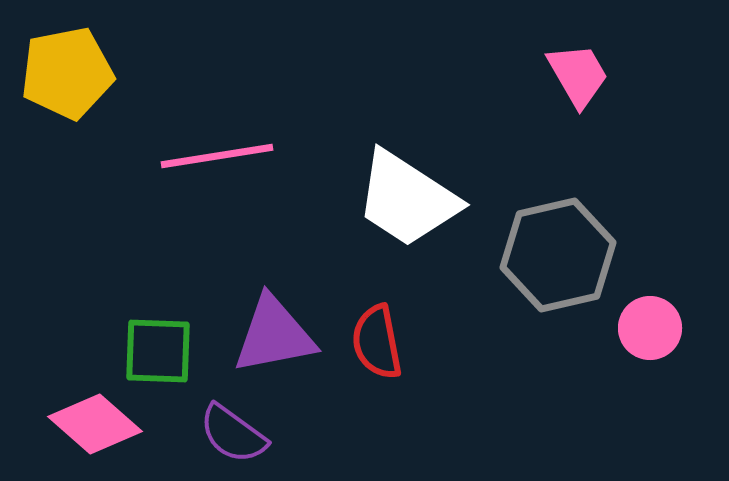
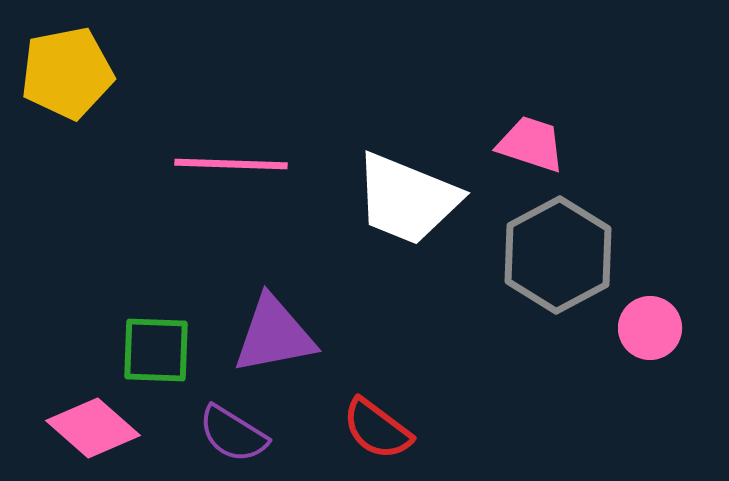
pink trapezoid: moved 47 px left, 69 px down; rotated 42 degrees counterclockwise
pink line: moved 14 px right, 8 px down; rotated 11 degrees clockwise
white trapezoid: rotated 11 degrees counterclockwise
gray hexagon: rotated 15 degrees counterclockwise
red semicircle: moved 87 px down; rotated 42 degrees counterclockwise
green square: moved 2 px left, 1 px up
pink diamond: moved 2 px left, 4 px down
purple semicircle: rotated 4 degrees counterclockwise
